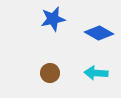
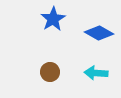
blue star: rotated 20 degrees counterclockwise
brown circle: moved 1 px up
